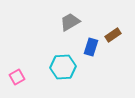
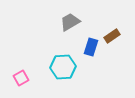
brown rectangle: moved 1 px left, 1 px down
pink square: moved 4 px right, 1 px down
